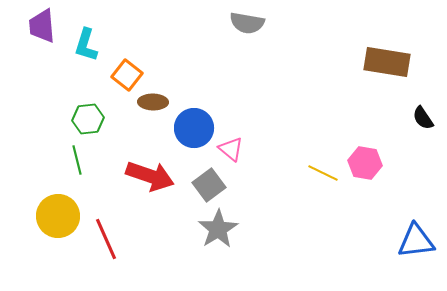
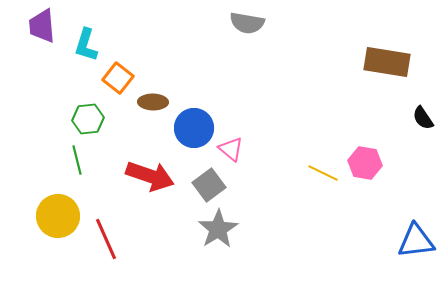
orange square: moved 9 px left, 3 px down
